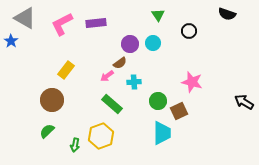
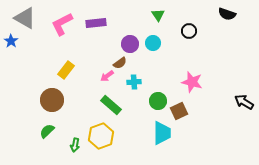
green rectangle: moved 1 px left, 1 px down
